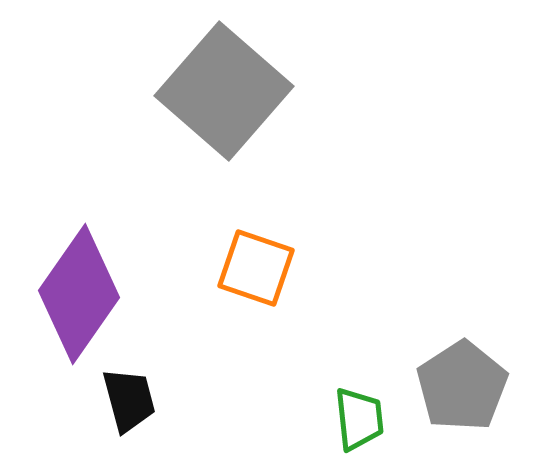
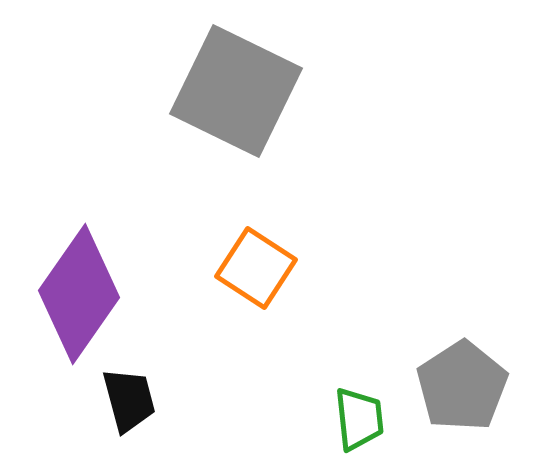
gray square: moved 12 px right; rotated 15 degrees counterclockwise
orange square: rotated 14 degrees clockwise
